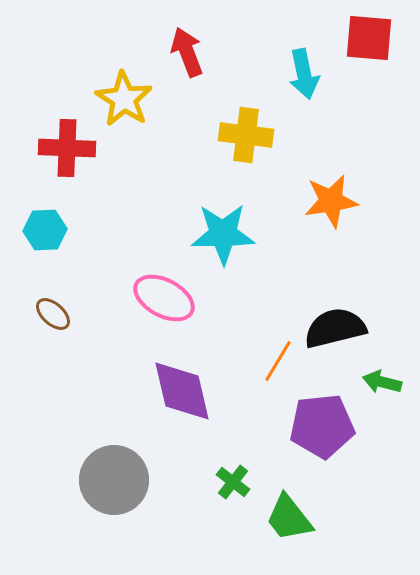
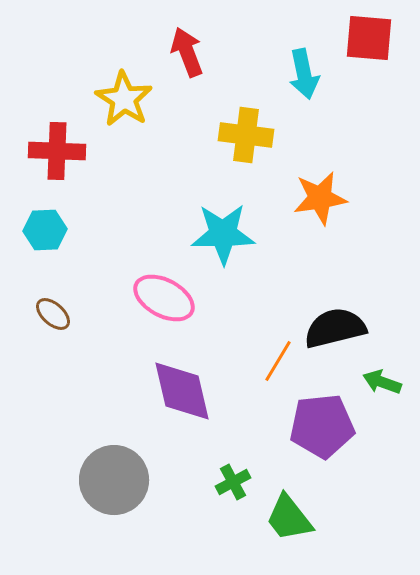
red cross: moved 10 px left, 3 px down
orange star: moved 11 px left, 3 px up
green arrow: rotated 6 degrees clockwise
green cross: rotated 24 degrees clockwise
